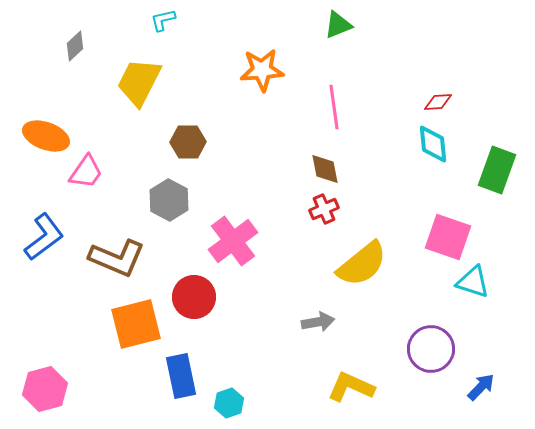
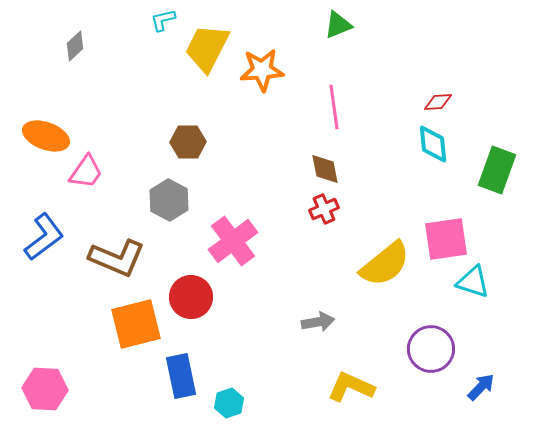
yellow trapezoid: moved 68 px right, 34 px up
pink square: moved 2 px left, 2 px down; rotated 27 degrees counterclockwise
yellow semicircle: moved 23 px right
red circle: moved 3 px left
pink hexagon: rotated 18 degrees clockwise
